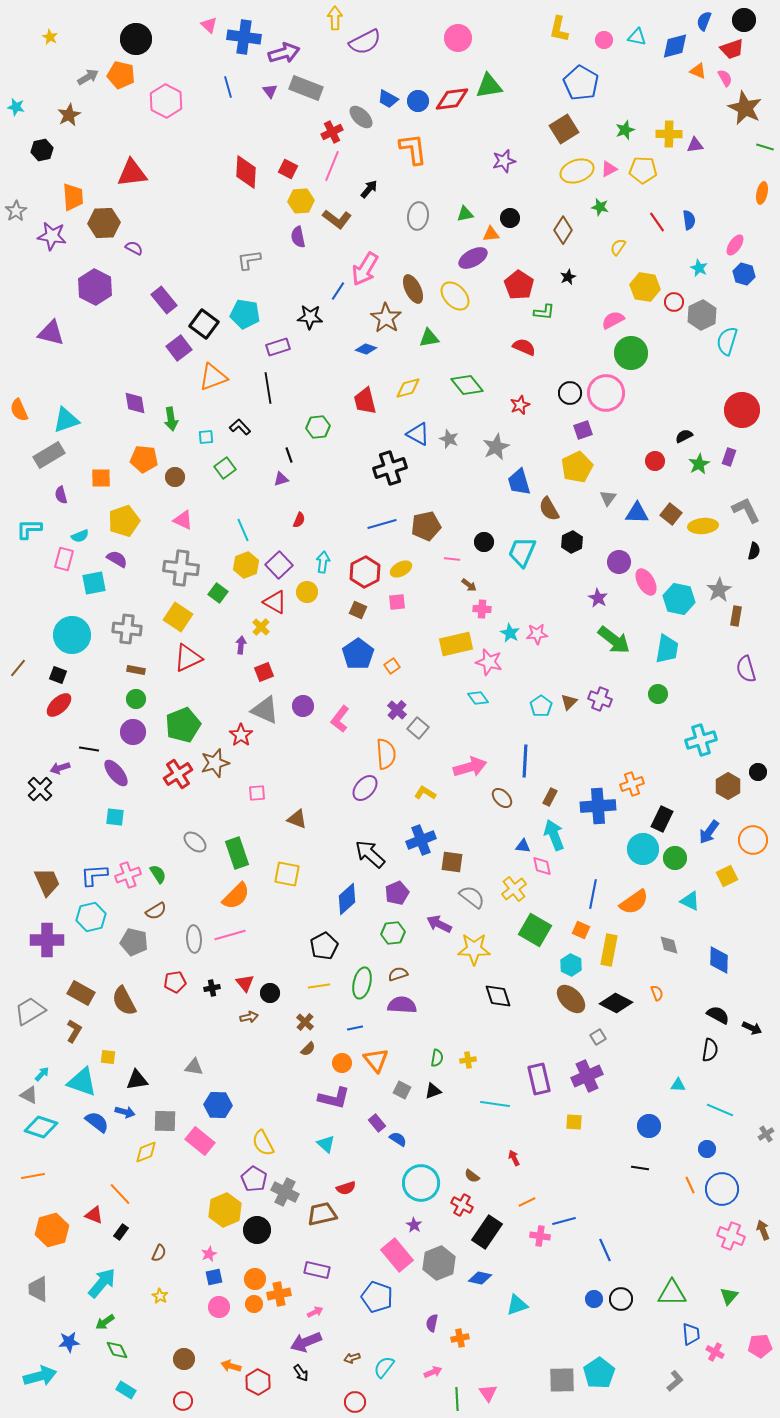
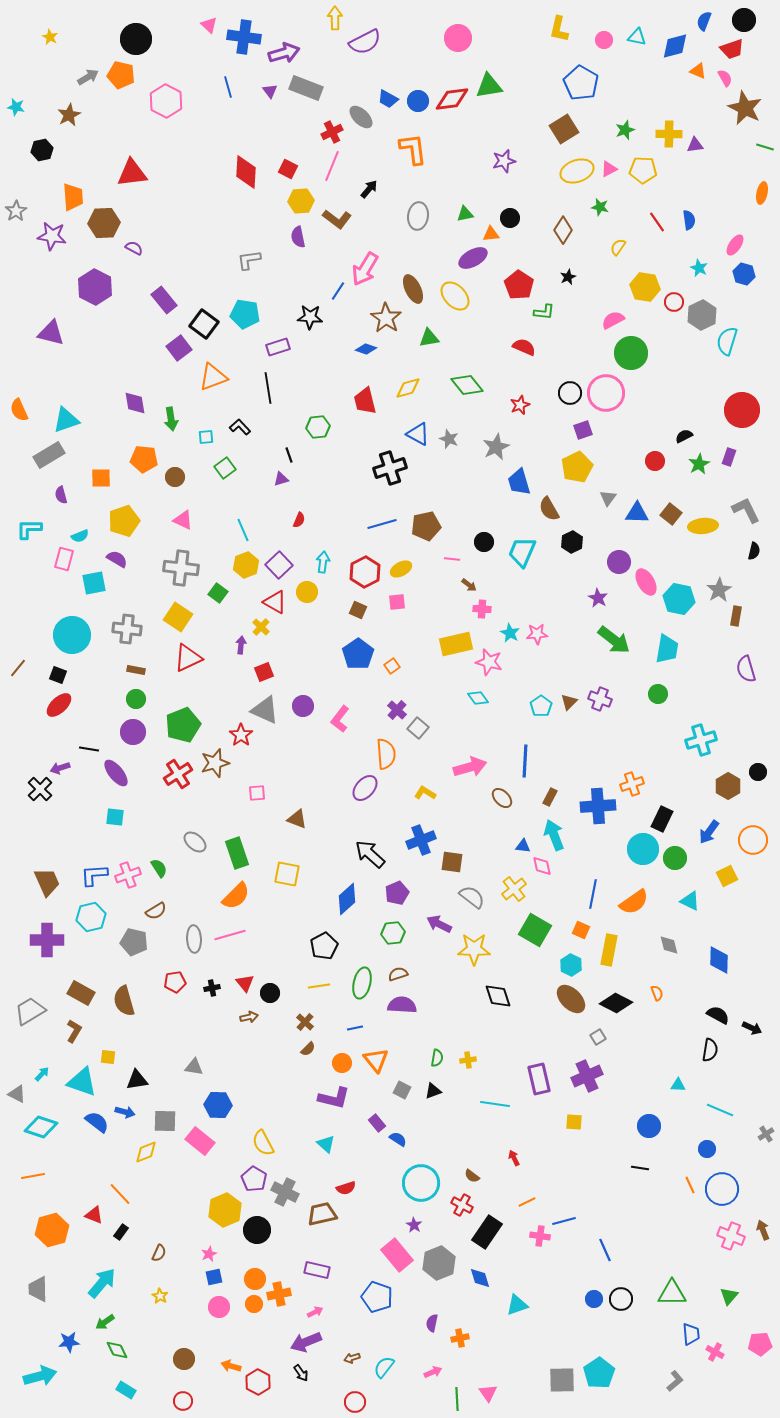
green semicircle at (158, 874): moved 1 px right, 6 px up
brown semicircle at (124, 1001): rotated 12 degrees clockwise
gray triangle at (29, 1095): moved 12 px left, 1 px up
blue diamond at (480, 1278): rotated 60 degrees clockwise
pink pentagon at (760, 1346): moved 2 px up
